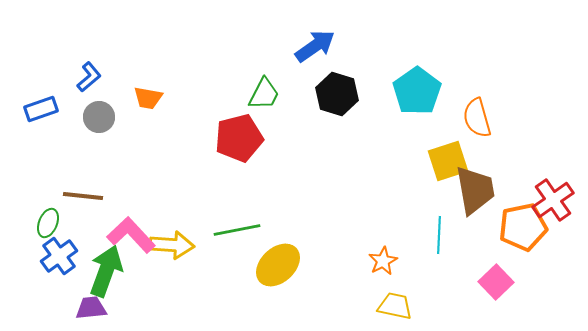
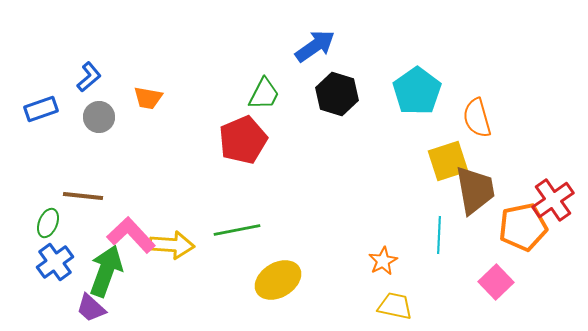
red pentagon: moved 4 px right, 2 px down; rotated 9 degrees counterclockwise
blue cross: moved 4 px left, 6 px down
yellow ellipse: moved 15 px down; rotated 12 degrees clockwise
purple trapezoid: rotated 132 degrees counterclockwise
